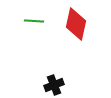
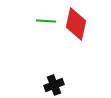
green line: moved 12 px right
